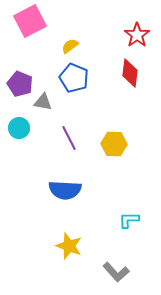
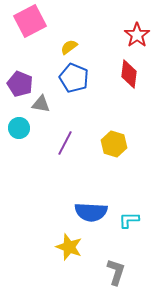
yellow semicircle: moved 1 px left, 1 px down
red diamond: moved 1 px left, 1 px down
gray triangle: moved 2 px left, 2 px down
purple line: moved 4 px left, 5 px down; rotated 55 degrees clockwise
yellow hexagon: rotated 15 degrees clockwise
blue semicircle: moved 26 px right, 22 px down
yellow star: moved 1 px down
gray L-shape: rotated 120 degrees counterclockwise
